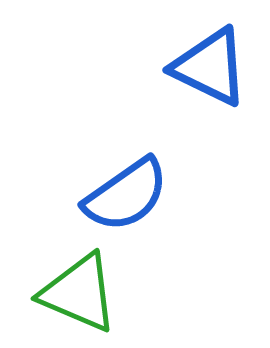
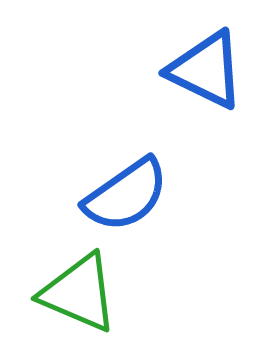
blue triangle: moved 4 px left, 3 px down
